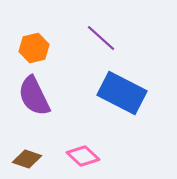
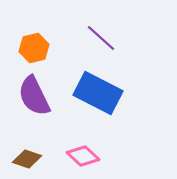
blue rectangle: moved 24 px left
